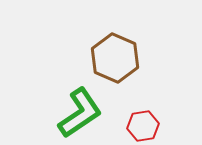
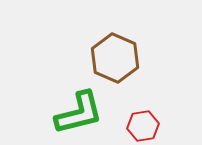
green L-shape: moved 1 px left; rotated 20 degrees clockwise
